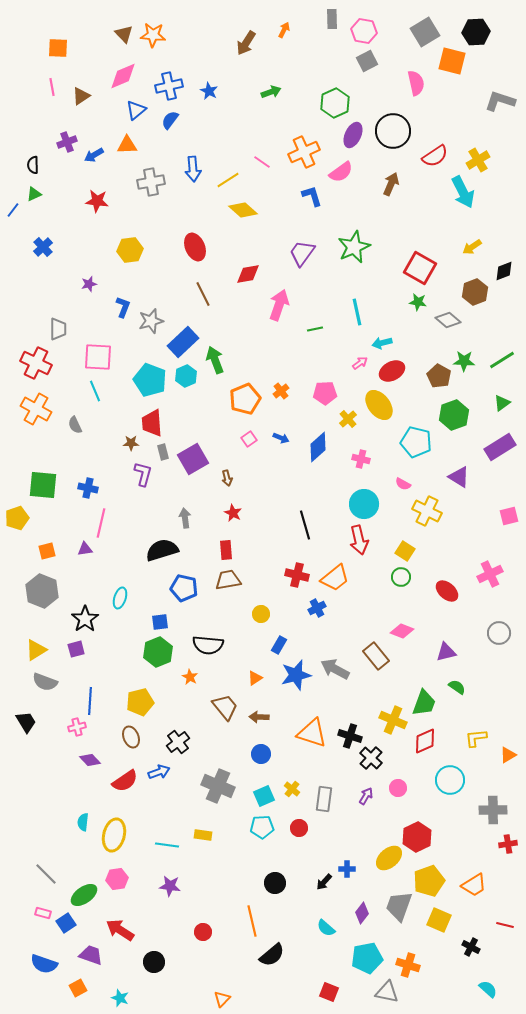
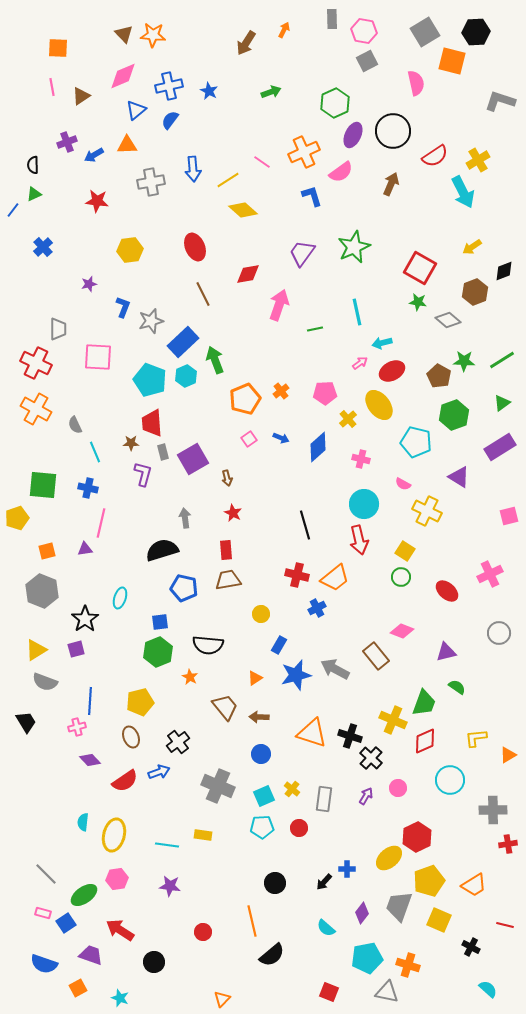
cyan line at (95, 391): moved 61 px down
